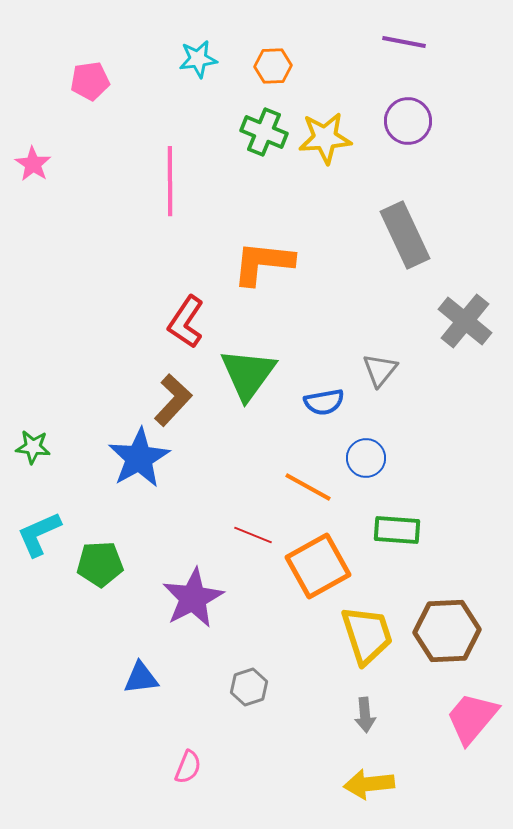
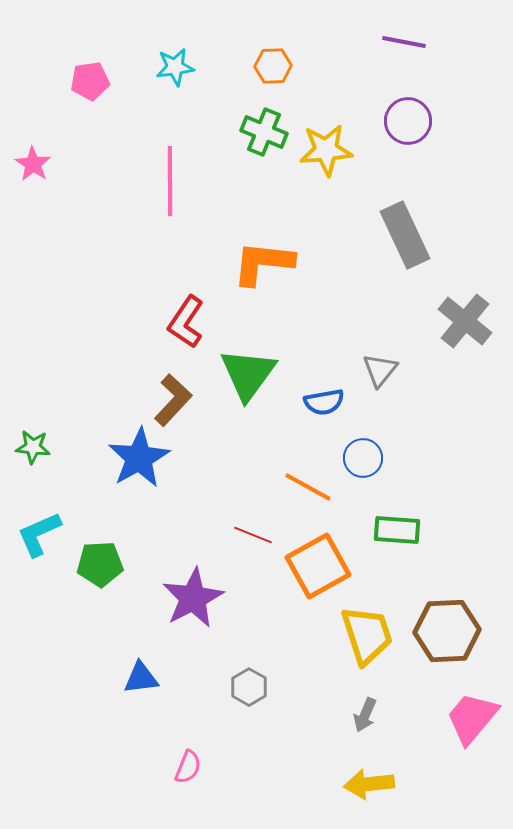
cyan star: moved 23 px left, 8 px down
yellow star: moved 1 px right, 12 px down
blue circle: moved 3 px left
gray hexagon: rotated 12 degrees counterclockwise
gray arrow: rotated 28 degrees clockwise
